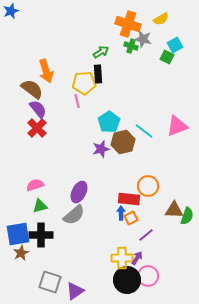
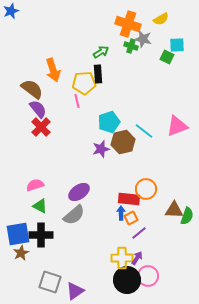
cyan square: moved 2 px right; rotated 28 degrees clockwise
orange arrow: moved 7 px right, 1 px up
cyan pentagon: rotated 15 degrees clockwise
red cross: moved 4 px right, 1 px up
orange circle: moved 2 px left, 3 px down
purple ellipse: rotated 30 degrees clockwise
green triangle: rotated 42 degrees clockwise
purple line: moved 7 px left, 2 px up
